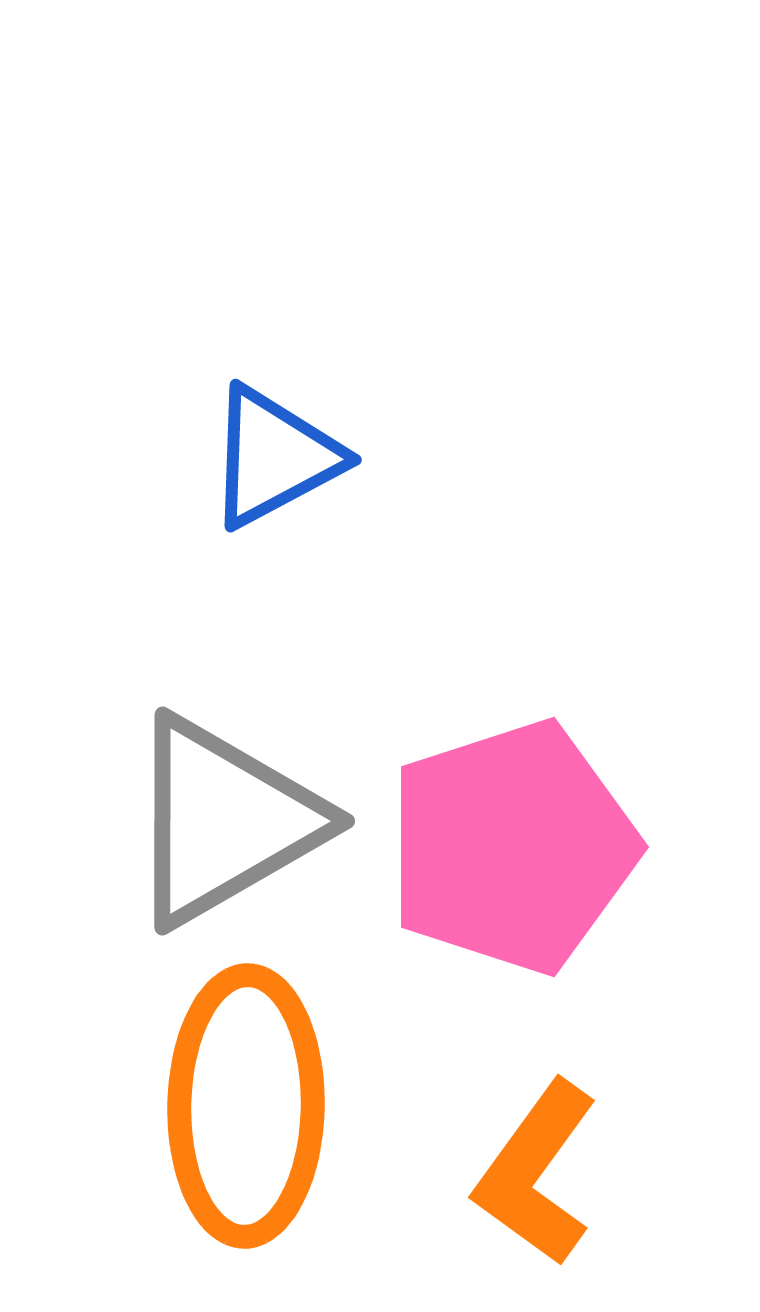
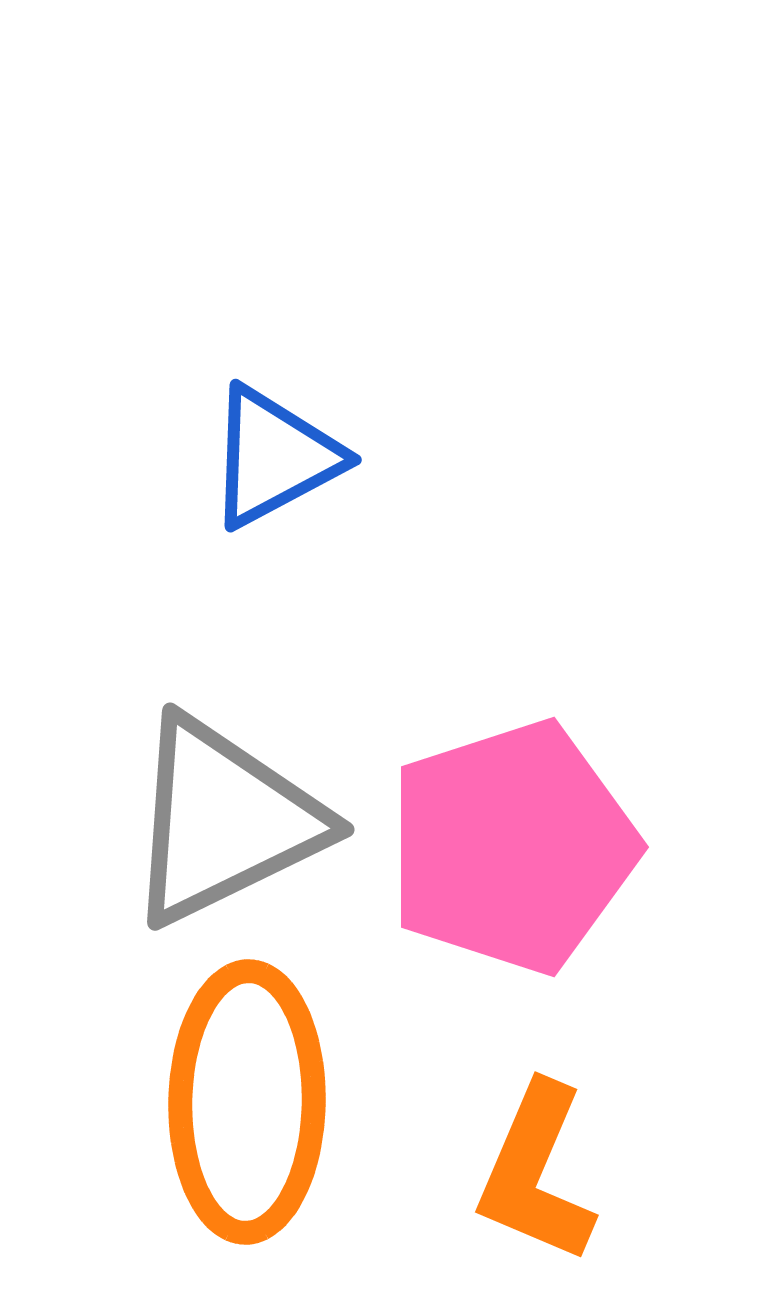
gray triangle: rotated 4 degrees clockwise
orange ellipse: moved 1 px right, 4 px up
orange L-shape: rotated 13 degrees counterclockwise
